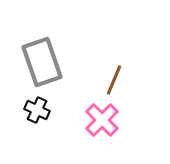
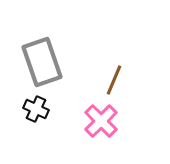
black cross: moved 1 px left, 1 px up
pink cross: moved 1 px left, 1 px down
